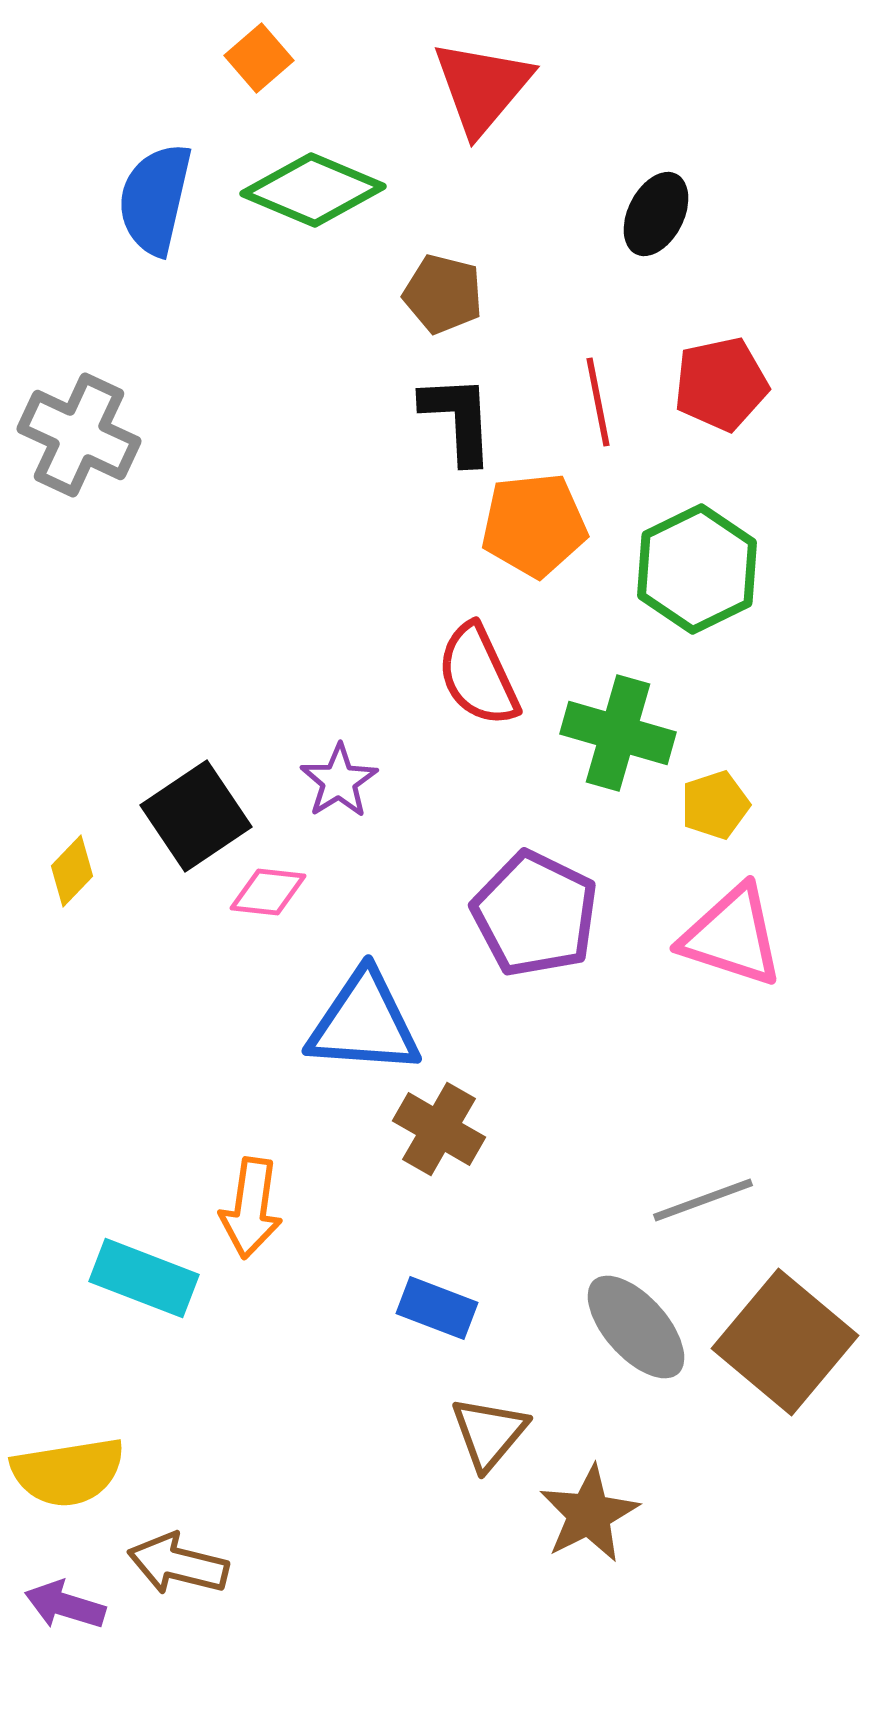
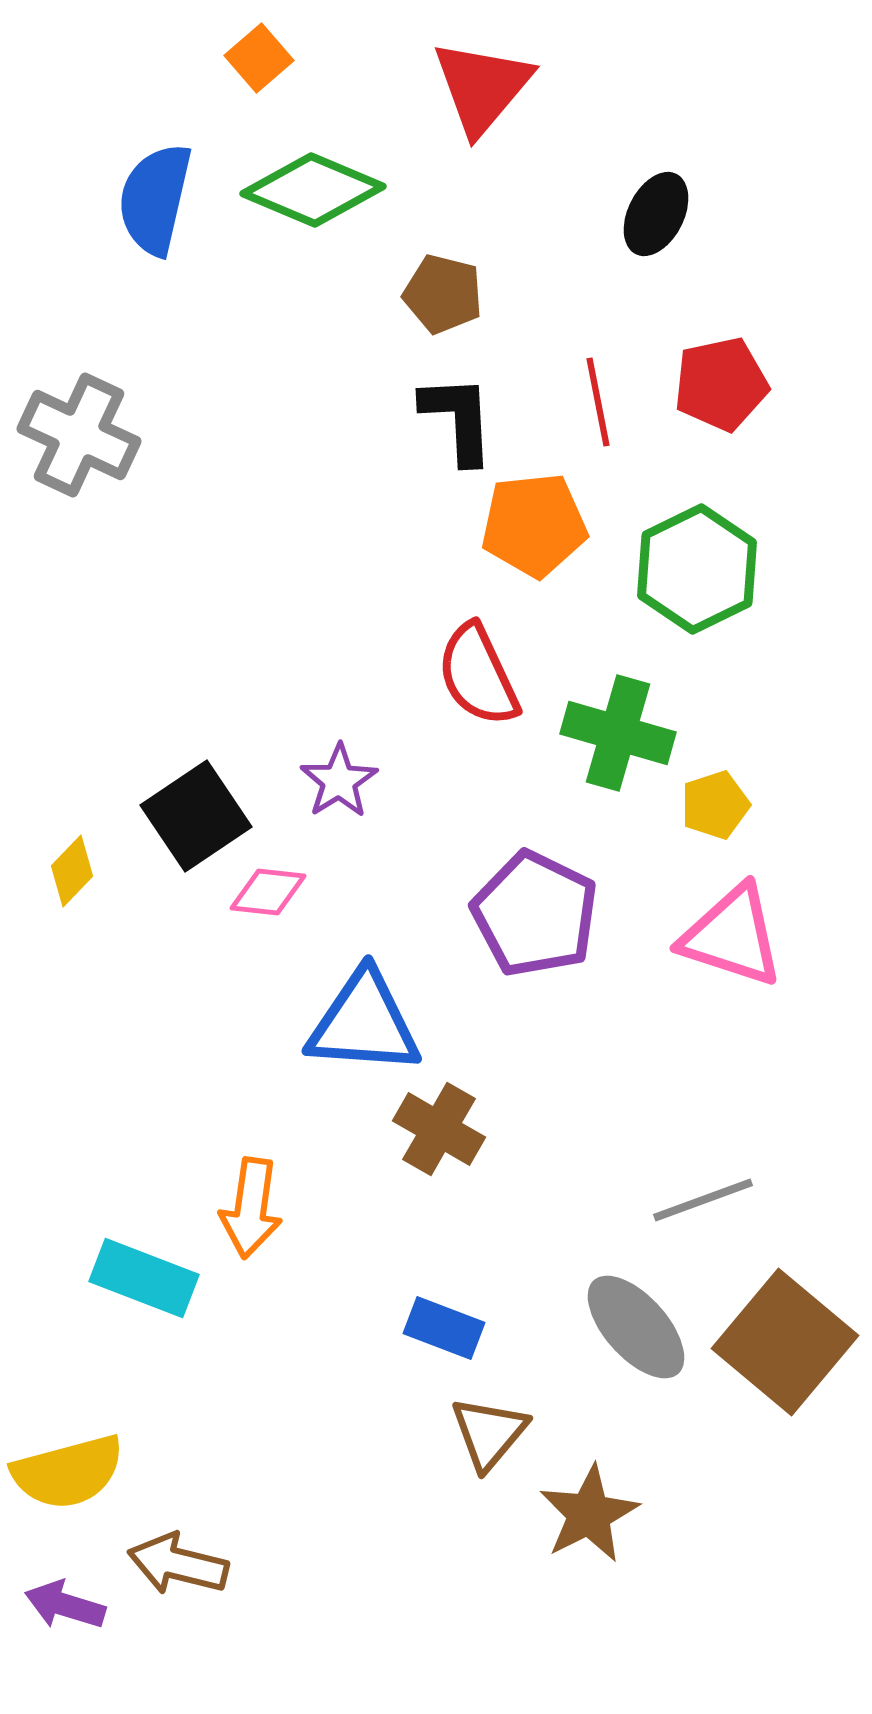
blue rectangle: moved 7 px right, 20 px down
yellow semicircle: rotated 6 degrees counterclockwise
